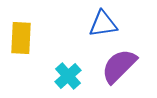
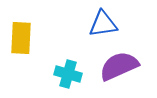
purple semicircle: rotated 21 degrees clockwise
cyan cross: moved 2 px up; rotated 32 degrees counterclockwise
